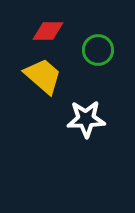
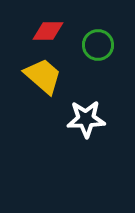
green circle: moved 5 px up
